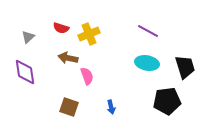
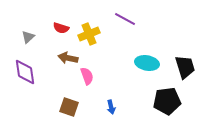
purple line: moved 23 px left, 12 px up
